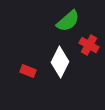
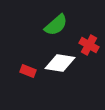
green semicircle: moved 12 px left, 4 px down
white diamond: moved 1 px down; rotated 72 degrees clockwise
